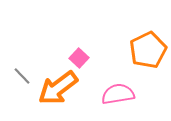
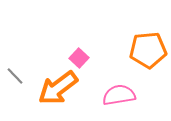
orange pentagon: rotated 21 degrees clockwise
gray line: moved 7 px left
pink semicircle: moved 1 px right, 1 px down
